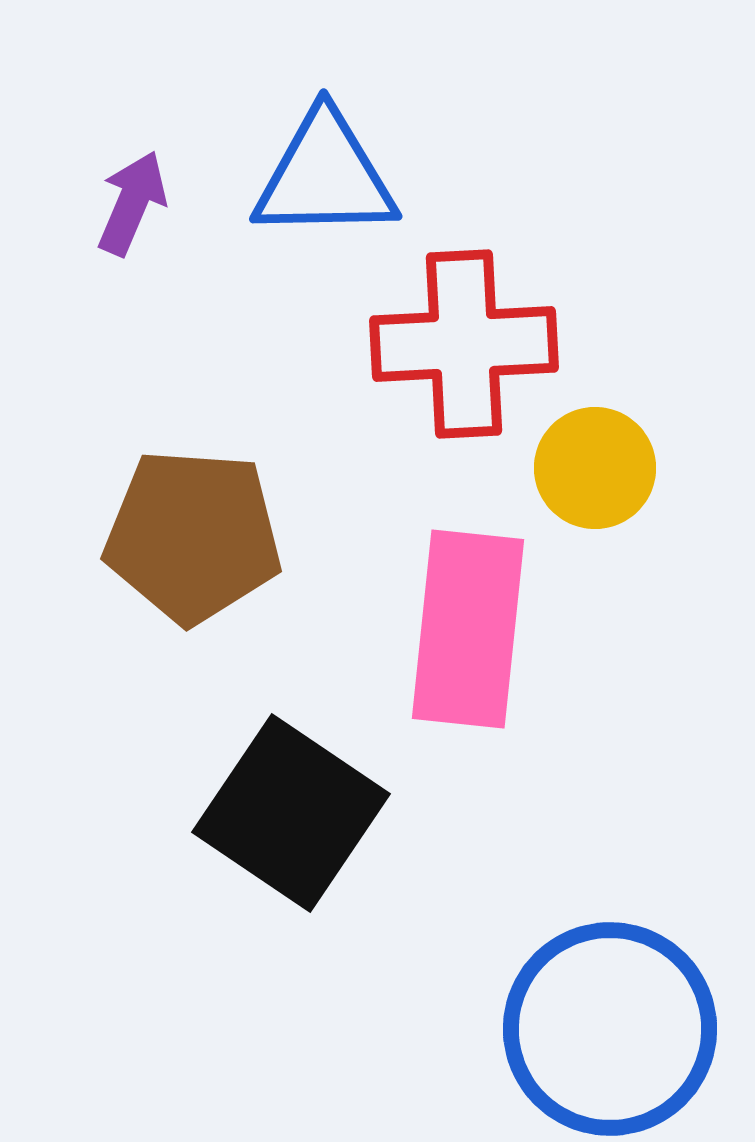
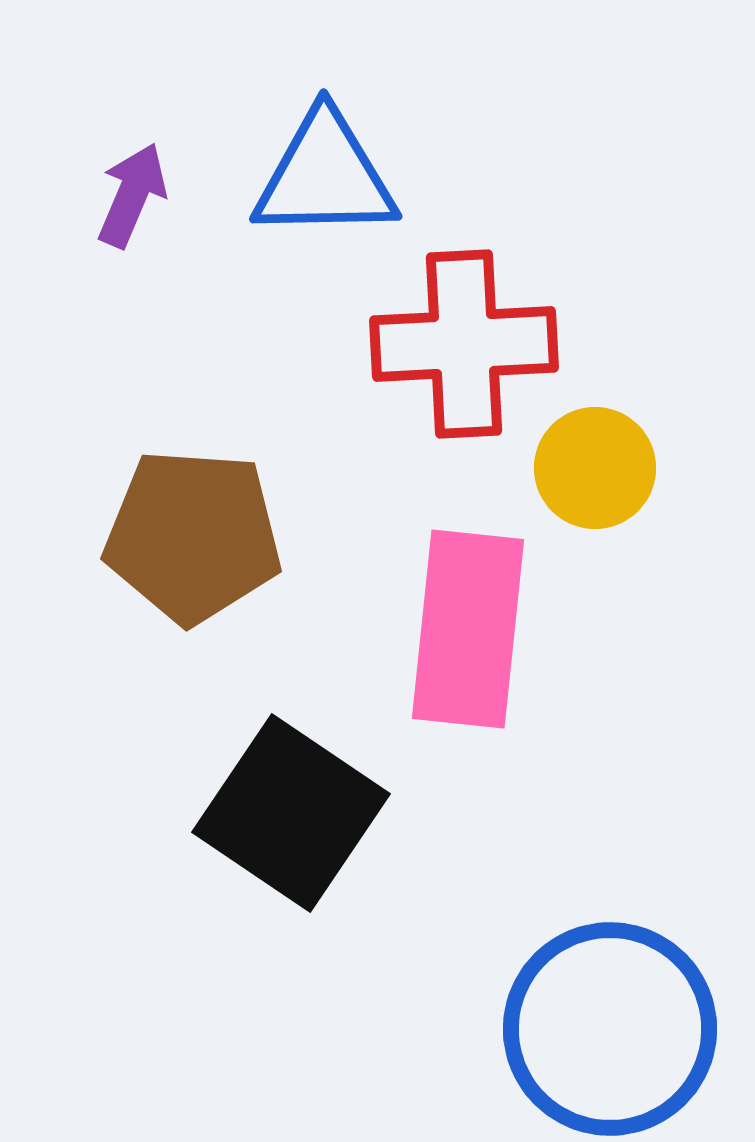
purple arrow: moved 8 px up
